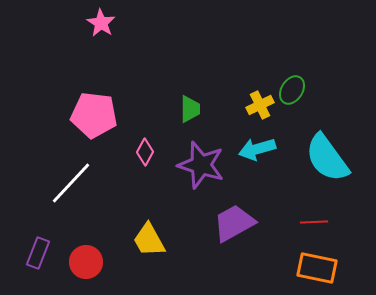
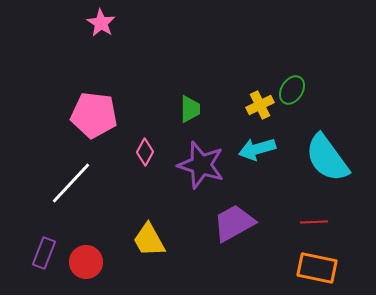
purple rectangle: moved 6 px right
